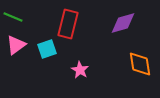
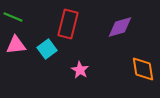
purple diamond: moved 3 px left, 4 px down
pink triangle: rotated 30 degrees clockwise
cyan square: rotated 18 degrees counterclockwise
orange diamond: moved 3 px right, 5 px down
